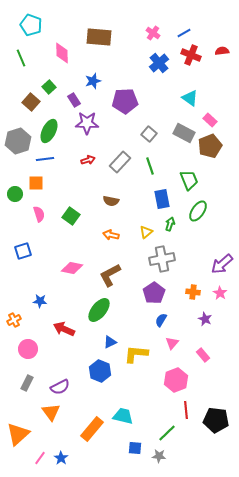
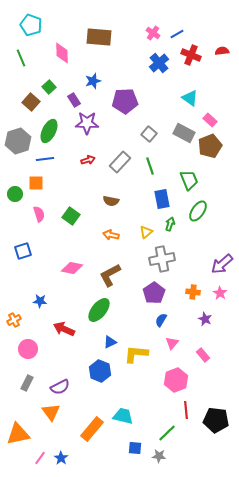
blue line at (184, 33): moved 7 px left, 1 px down
orange triangle at (18, 434): rotated 30 degrees clockwise
